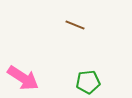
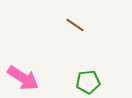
brown line: rotated 12 degrees clockwise
